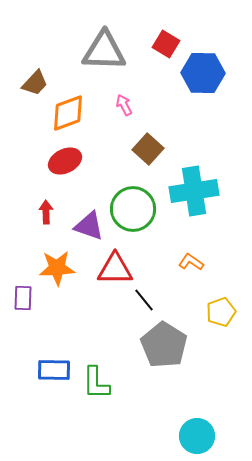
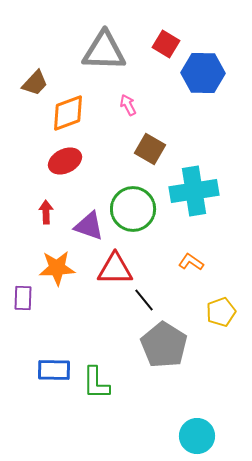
pink arrow: moved 4 px right
brown square: moved 2 px right; rotated 12 degrees counterclockwise
